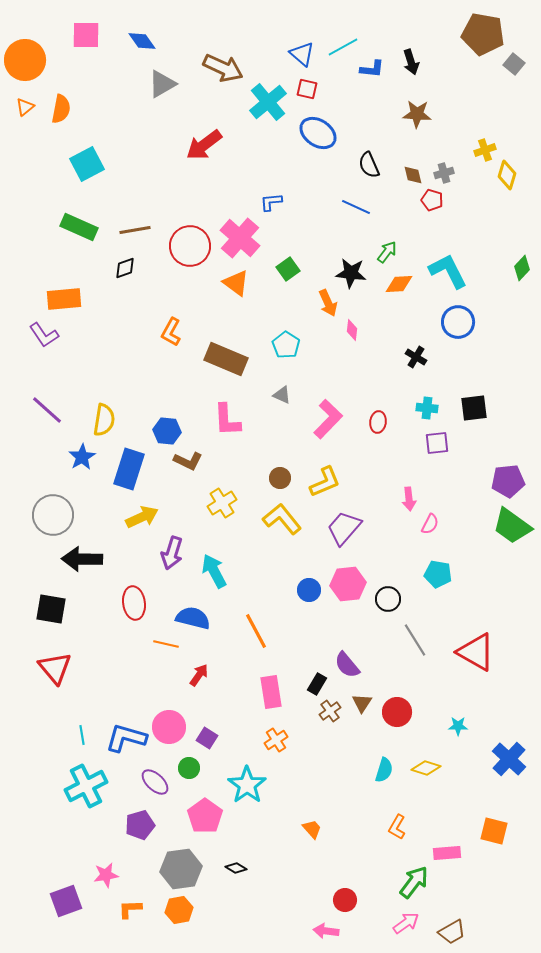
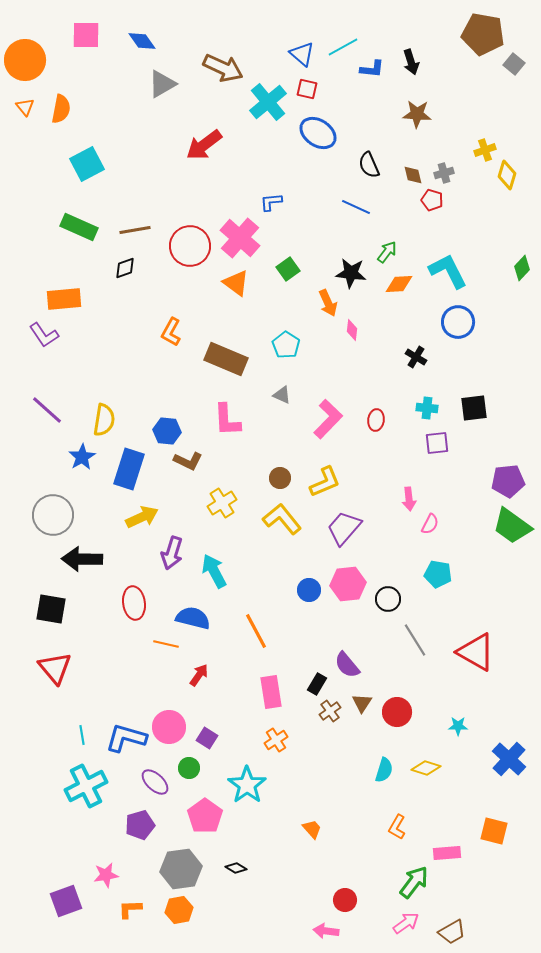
orange triangle at (25, 107): rotated 30 degrees counterclockwise
red ellipse at (378, 422): moved 2 px left, 2 px up
